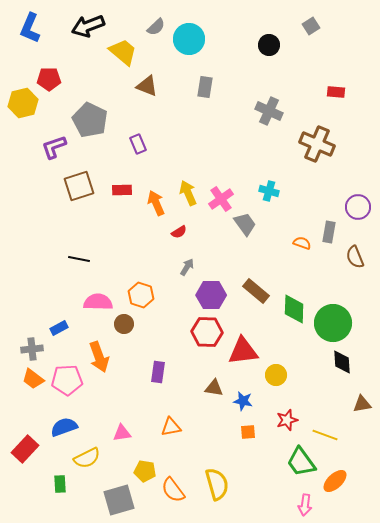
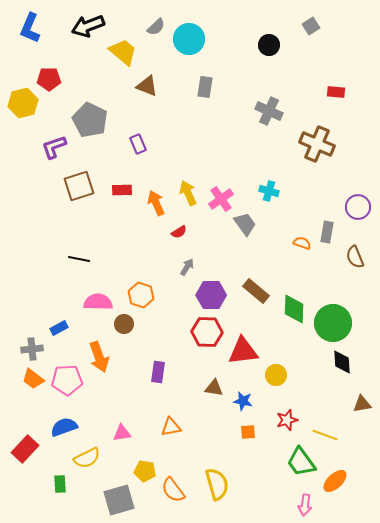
gray rectangle at (329, 232): moved 2 px left
